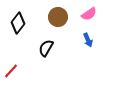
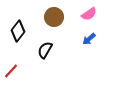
brown circle: moved 4 px left
black diamond: moved 8 px down
blue arrow: moved 1 px right, 1 px up; rotated 72 degrees clockwise
black semicircle: moved 1 px left, 2 px down
